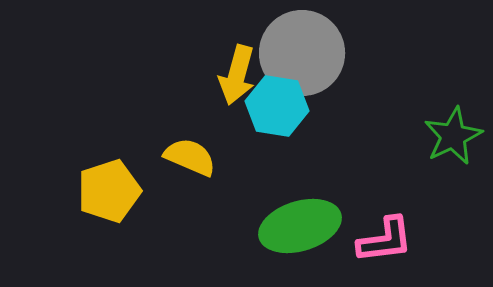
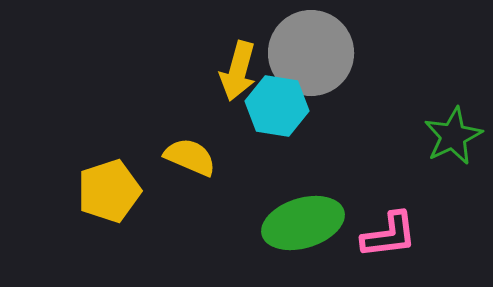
gray circle: moved 9 px right
yellow arrow: moved 1 px right, 4 px up
green ellipse: moved 3 px right, 3 px up
pink L-shape: moved 4 px right, 5 px up
